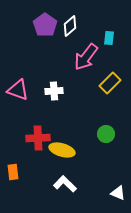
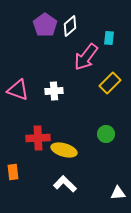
yellow ellipse: moved 2 px right
white triangle: rotated 28 degrees counterclockwise
